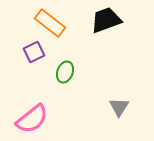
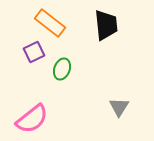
black trapezoid: moved 5 px down; rotated 104 degrees clockwise
green ellipse: moved 3 px left, 3 px up
